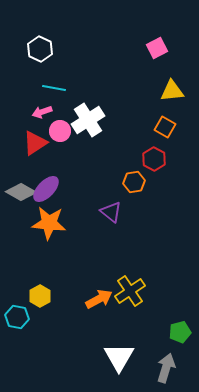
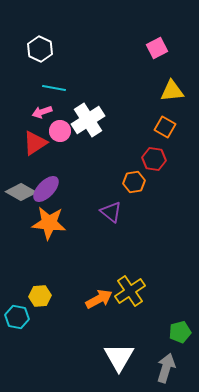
red hexagon: rotated 20 degrees counterclockwise
yellow hexagon: rotated 25 degrees clockwise
